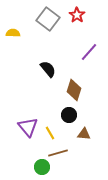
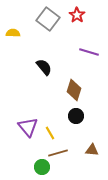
purple line: rotated 66 degrees clockwise
black semicircle: moved 4 px left, 2 px up
black circle: moved 7 px right, 1 px down
brown triangle: moved 8 px right, 16 px down
